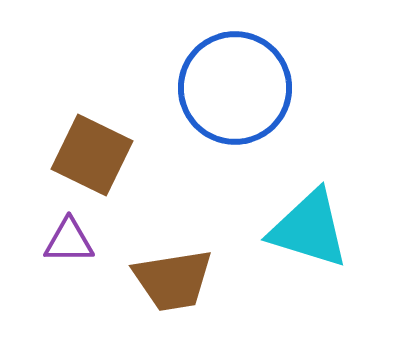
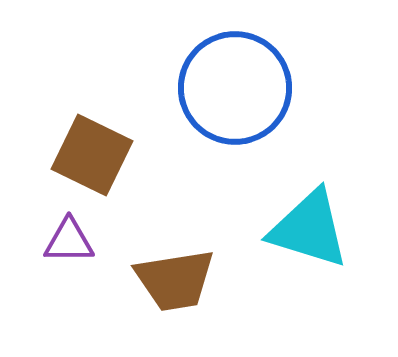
brown trapezoid: moved 2 px right
